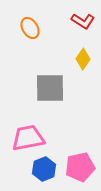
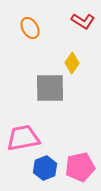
yellow diamond: moved 11 px left, 4 px down
pink trapezoid: moved 5 px left
blue hexagon: moved 1 px right, 1 px up
